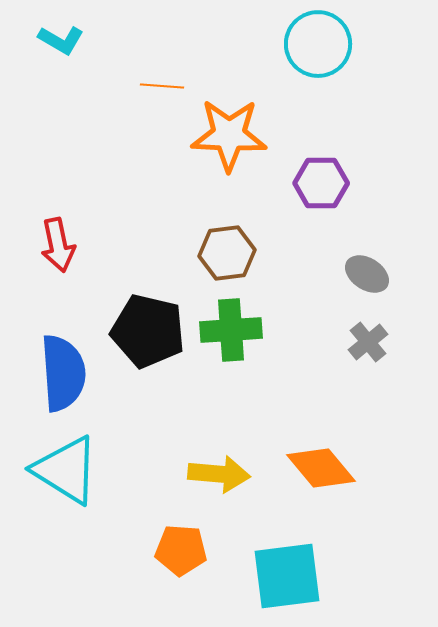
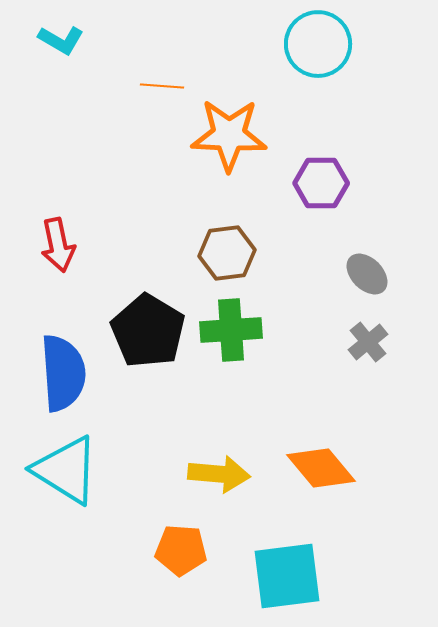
gray ellipse: rotated 12 degrees clockwise
black pentagon: rotated 18 degrees clockwise
